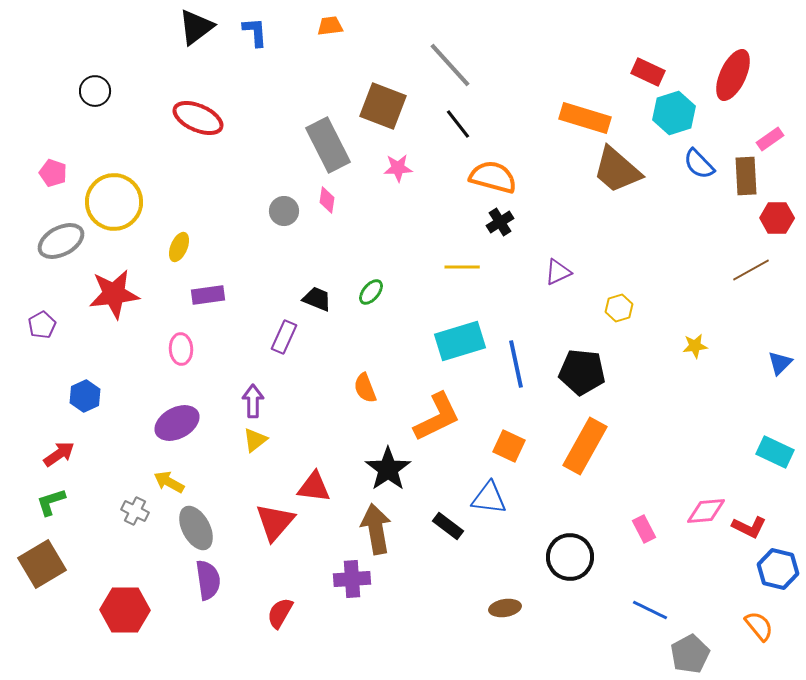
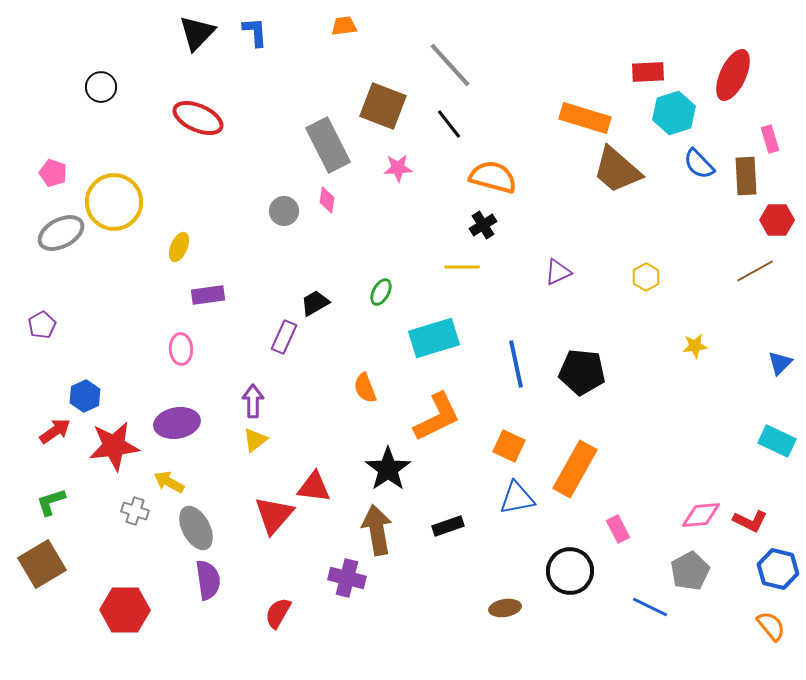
orange trapezoid at (330, 26): moved 14 px right
black triangle at (196, 27): moved 1 px right, 6 px down; rotated 9 degrees counterclockwise
red rectangle at (648, 72): rotated 28 degrees counterclockwise
black circle at (95, 91): moved 6 px right, 4 px up
black line at (458, 124): moved 9 px left
pink rectangle at (770, 139): rotated 72 degrees counterclockwise
red hexagon at (777, 218): moved 2 px down
black cross at (500, 222): moved 17 px left, 3 px down
gray ellipse at (61, 241): moved 8 px up
brown line at (751, 270): moved 4 px right, 1 px down
green ellipse at (371, 292): moved 10 px right; rotated 12 degrees counterclockwise
red star at (114, 294): moved 152 px down
black trapezoid at (317, 299): moved 2 px left, 4 px down; rotated 52 degrees counterclockwise
yellow hexagon at (619, 308): moved 27 px right, 31 px up; rotated 12 degrees counterclockwise
cyan rectangle at (460, 341): moved 26 px left, 3 px up
purple ellipse at (177, 423): rotated 18 degrees clockwise
orange rectangle at (585, 446): moved 10 px left, 23 px down
cyan rectangle at (775, 452): moved 2 px right, 11 px up
red arrow at (59, 454): moved 4 px left, 23 px up
blue triangle at (489, 498): moved 28 px right; rotated 18 degrees counterclockwise
gray cross at (135, 511): rotated 8 degrees counterclockwise
pink diamond at (706, 511): moved 5 px left, 4 px down
red triangle at (275, 522): moved 1 px left, 7 px up
black rectangle at (448, 526): rotated 56 degrees counterclockwise
red L-shape at (749, 527): moved 1 px right, 6 px up
brown arrow at (376, 529): moved 1 px right, 1 px down
pink rectangle at (644, 529): moved 26 px left
black circle at (570, 557): moved 14 px down
purple cross at (352, 579): moved 5 px left, 1 px up; rotated 18 degrees clockwise
blue line at (650, 610): moved 3 px up
red semicircle at (280, 613): moved 2 px left
orange semicircle at (759, 626): moved 12 px right
gray pentagon at (690, 654): moved 83 px up
